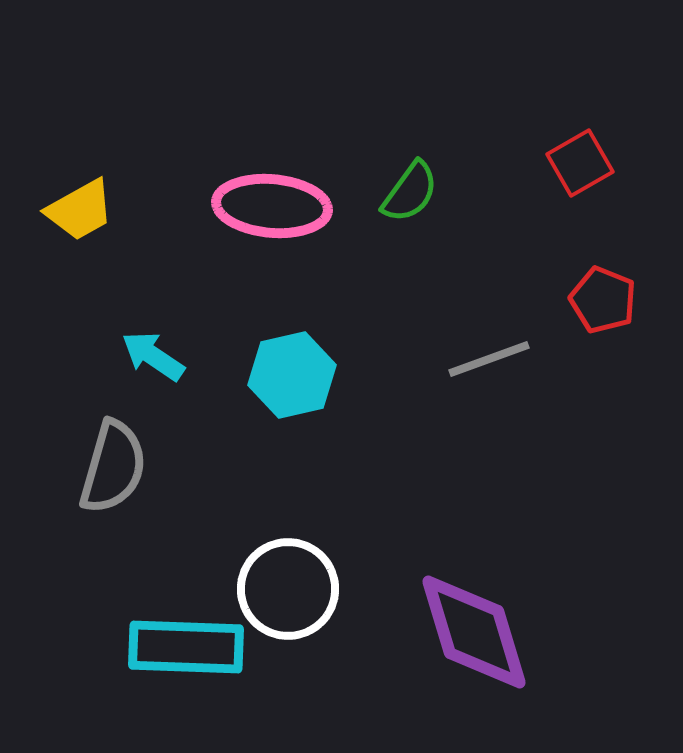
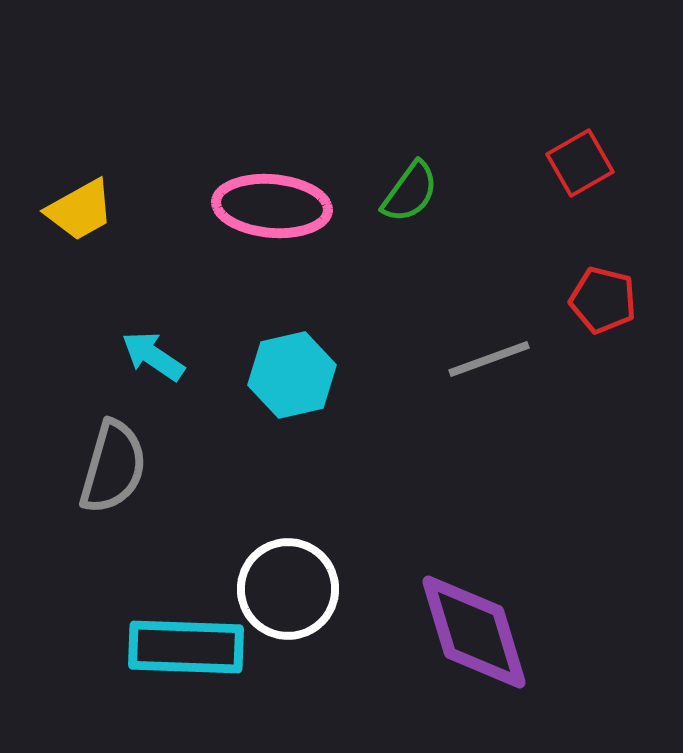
red pentagon: rotated 8 degrees counterclockwise
